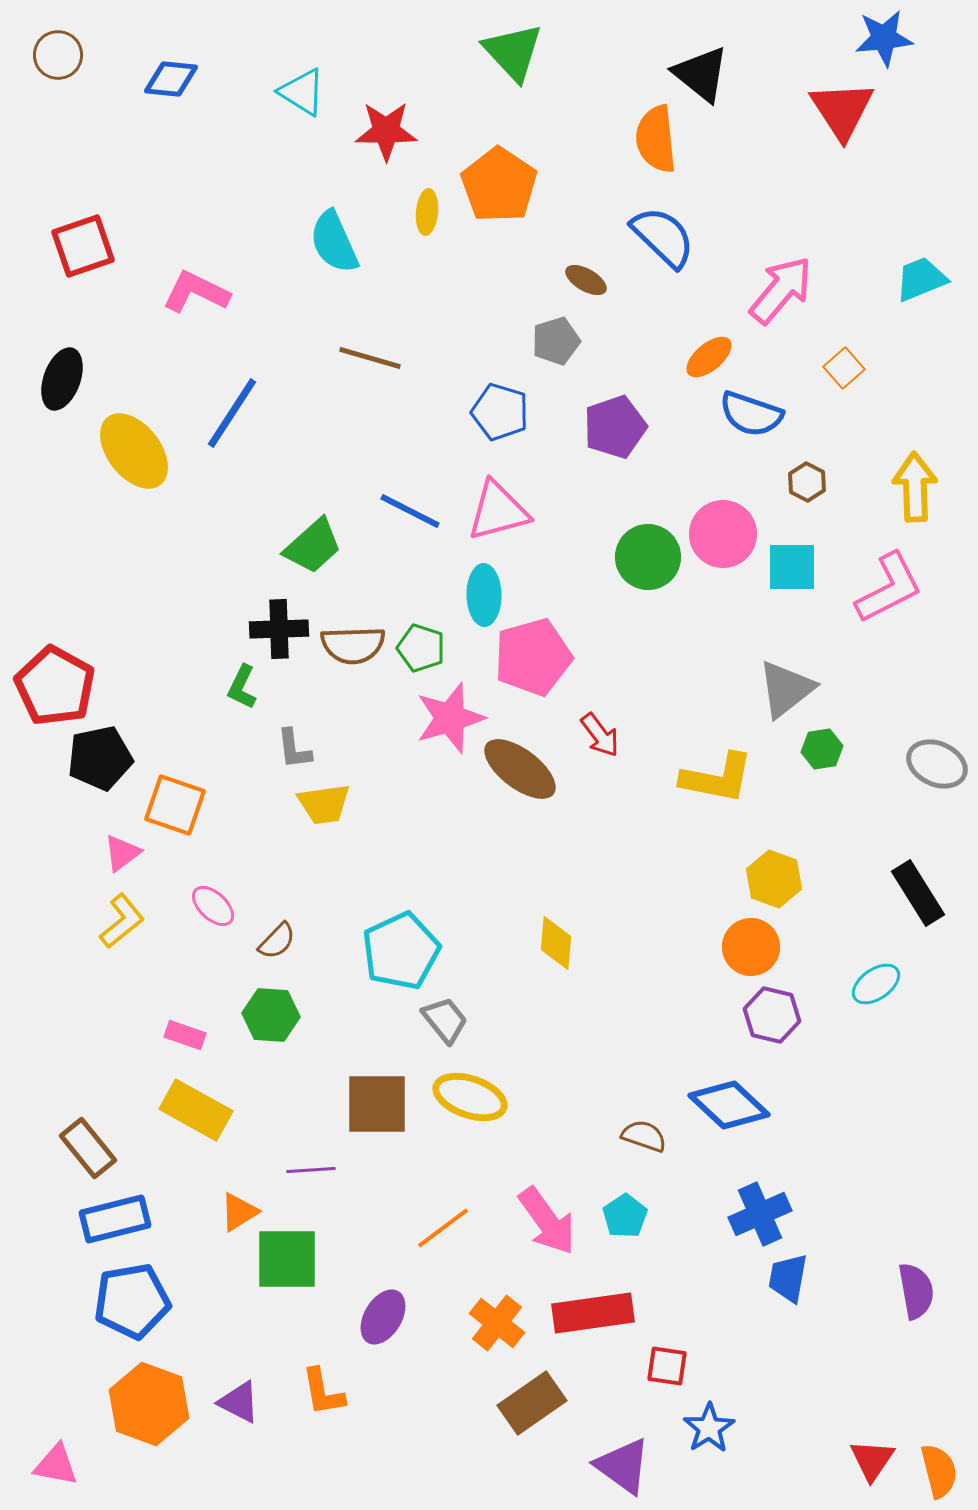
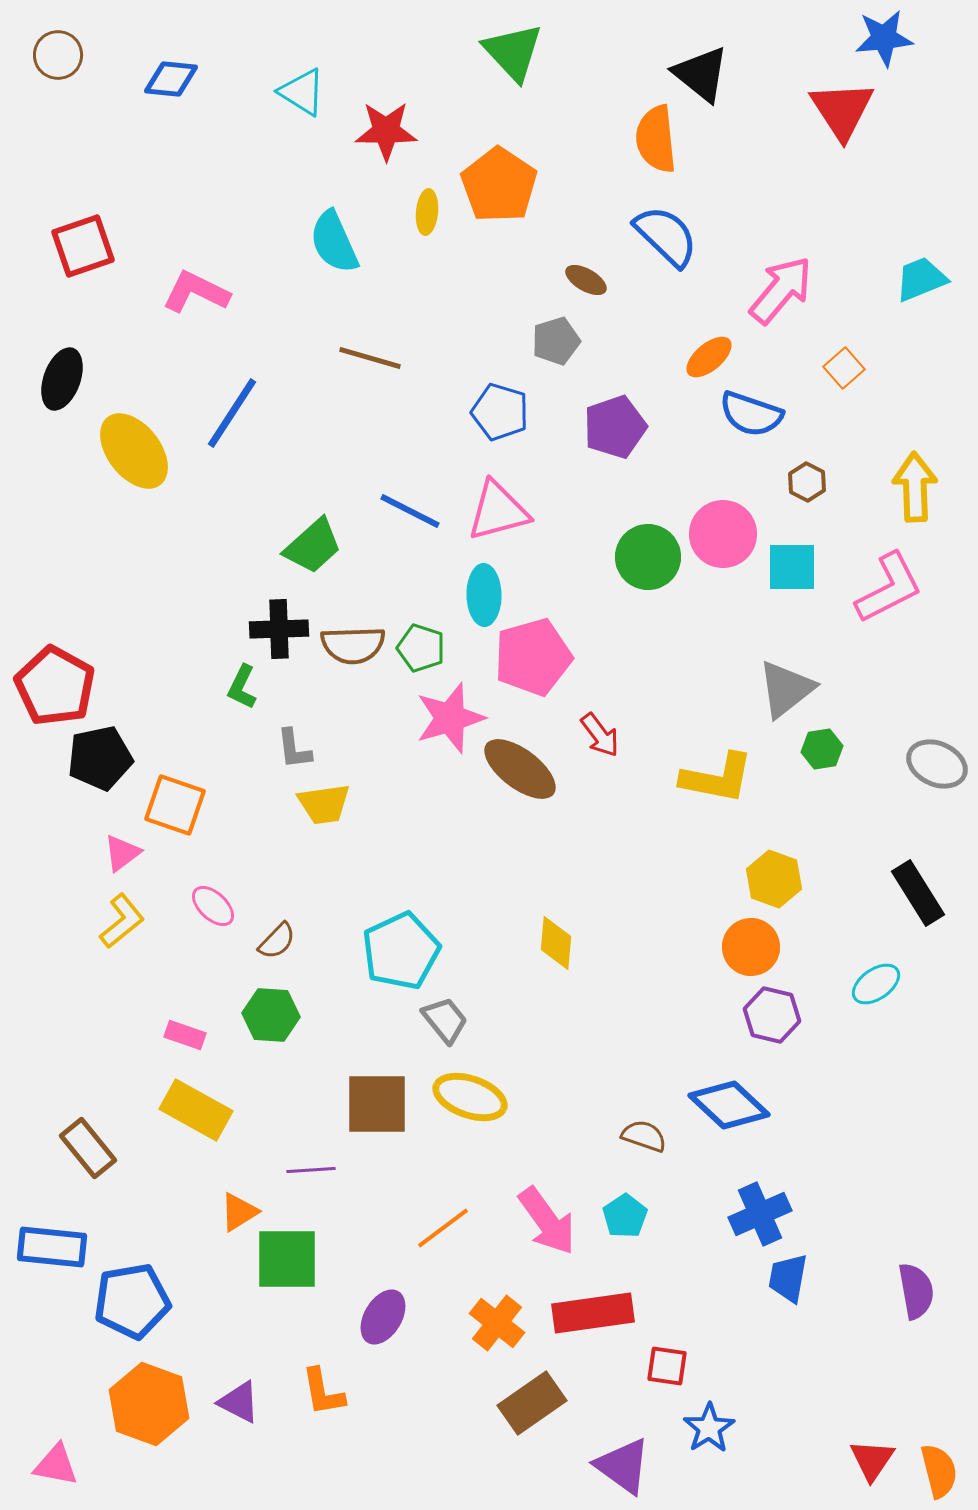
blue semicircle at (663, 237): moved 3 px right, 1 px up
blue rectangle at (115, 1219): moved 63 px left, 28 px down; rotated 20 degrees clockwise
